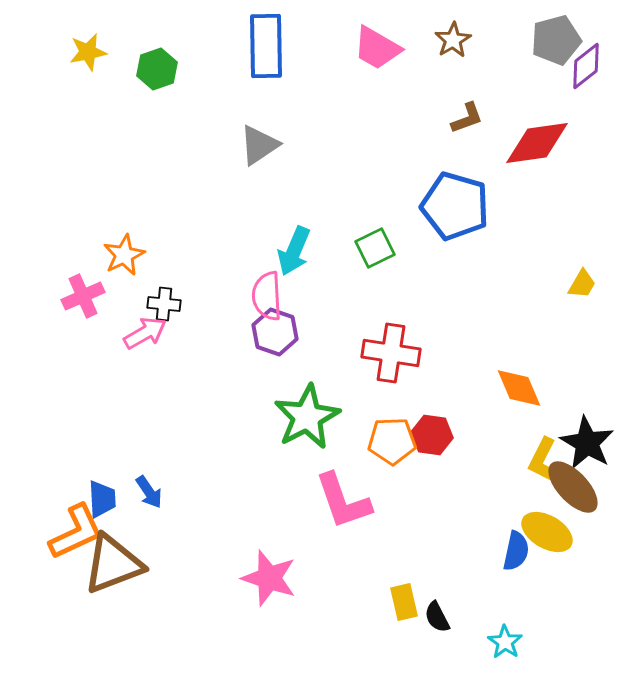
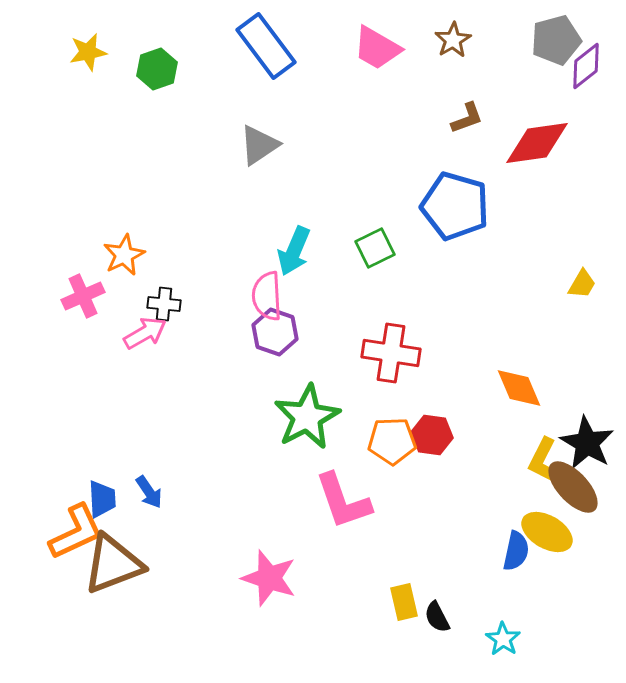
blue rectangle: rotated 36 degrees counterclockwise
cyan star: moved 2 px left, 3 px up
